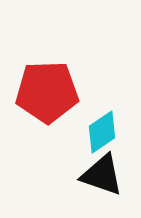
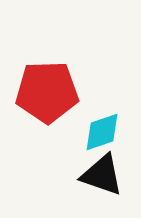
cyan diamond: rotated 15 degrees clockwise
